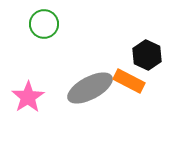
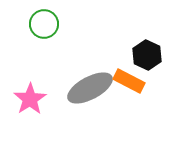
pink star: moved 2 px right, 2 px down
